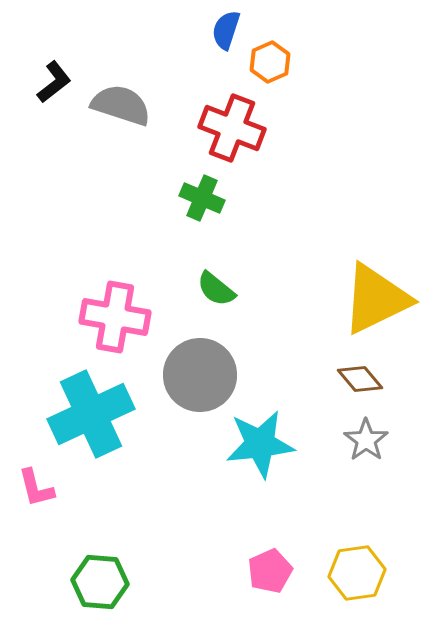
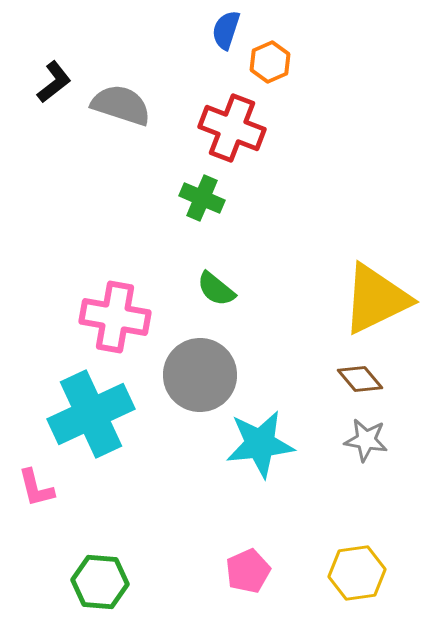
gray star: rotated 27 degrees counterclockwise
pink pentagon: moved 22 px left
